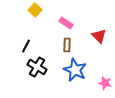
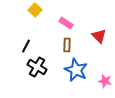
blue star: moved 1 px right
pink star: moved 2 px up
